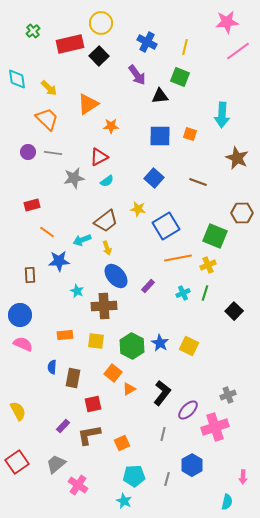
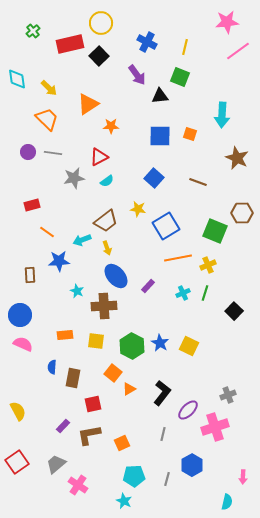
green square at (215, 236): moved 5 px up
